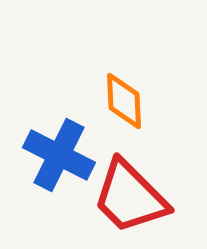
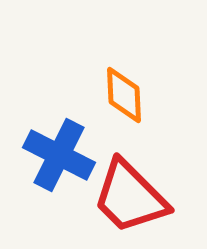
orange diamond: moved 6 px up
